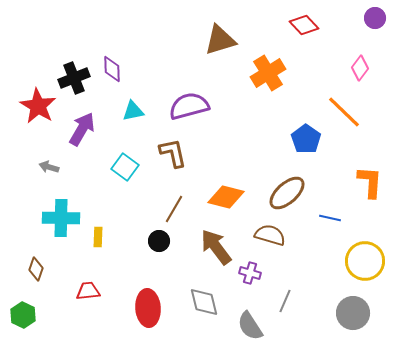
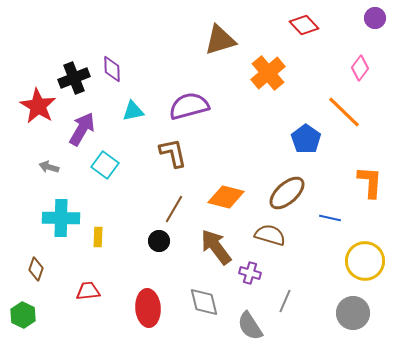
orange cross: rotated 8 degrees counterclockwise
cyan square: moved 20 px left, 2 px up
